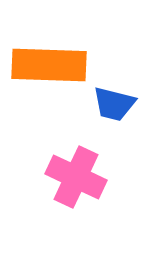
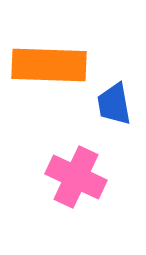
blue trapezoid: rotated 66 degrees clockwise
